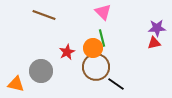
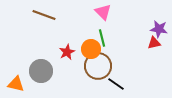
purple star: moved 2 px right, 1 px down; rotated 12 degrees clockwise
orange circle: moved 2 px left, 1 px down
brown circle: moved 2 px right, 1 px up
